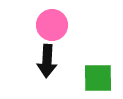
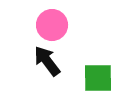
black arrow: rotated 140 degrees clockwise
